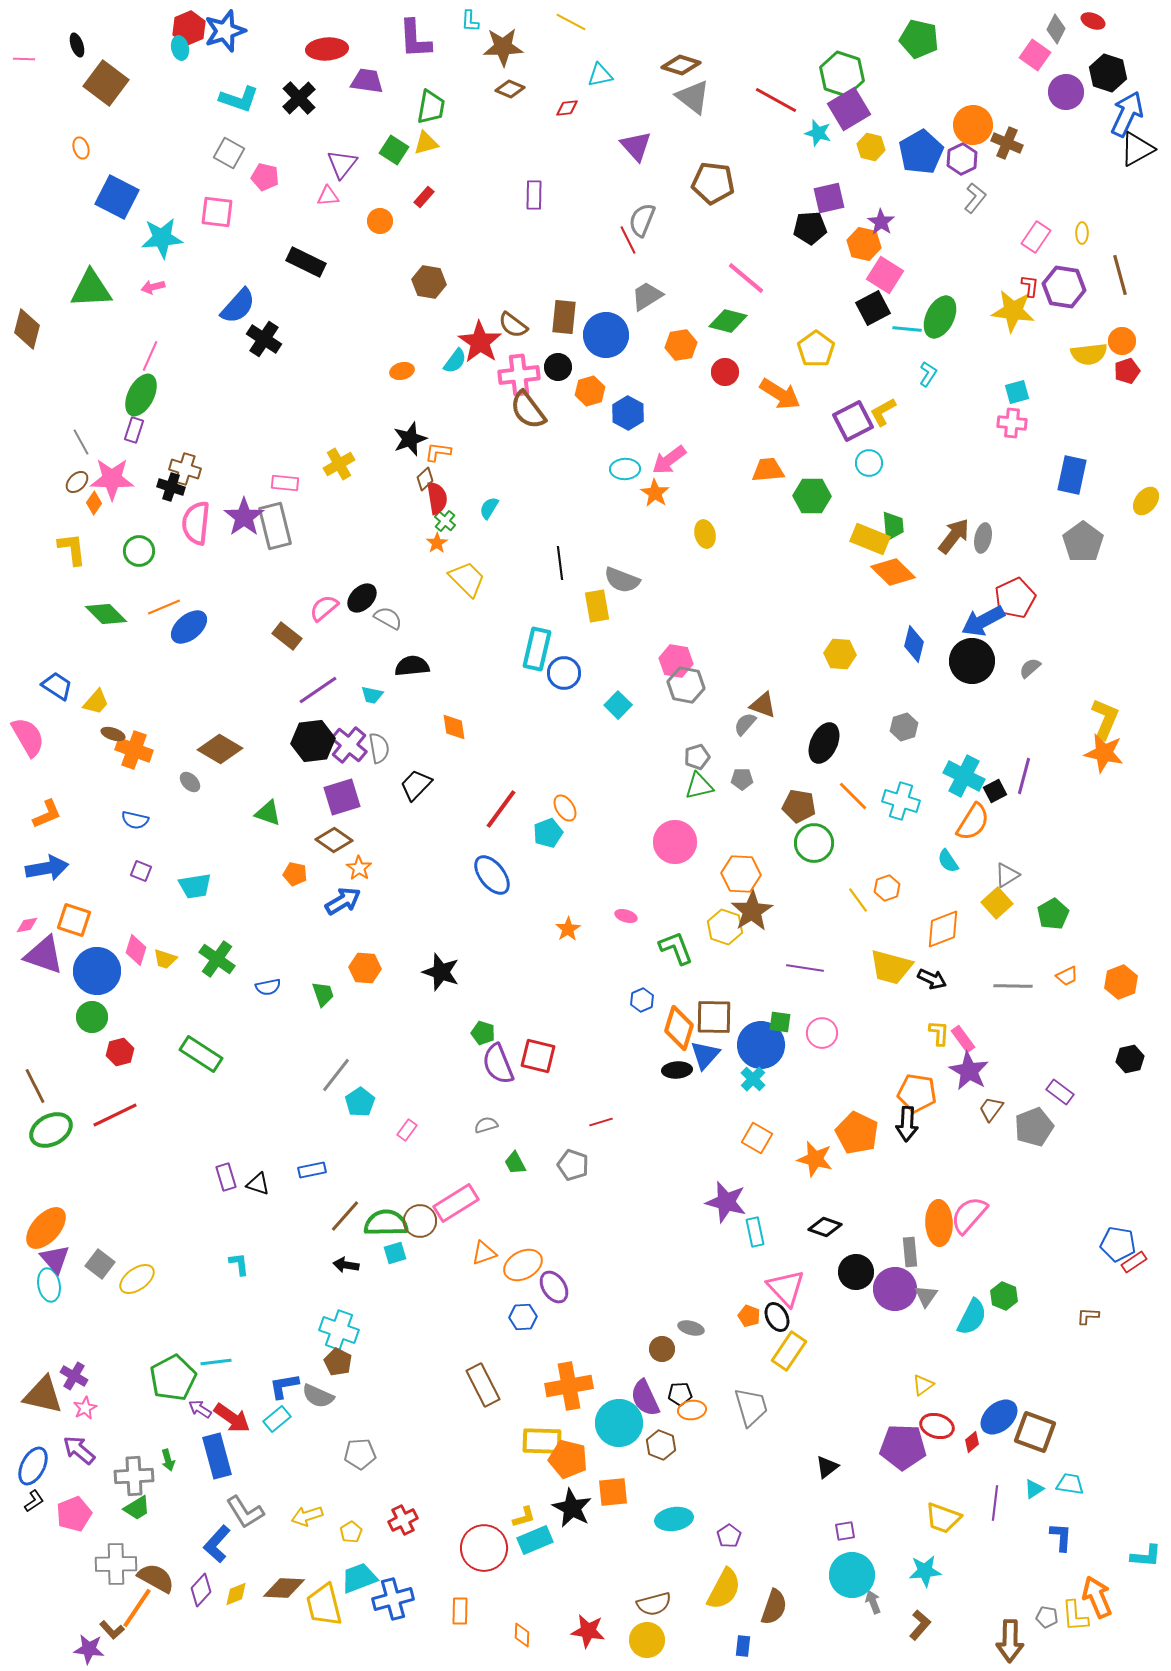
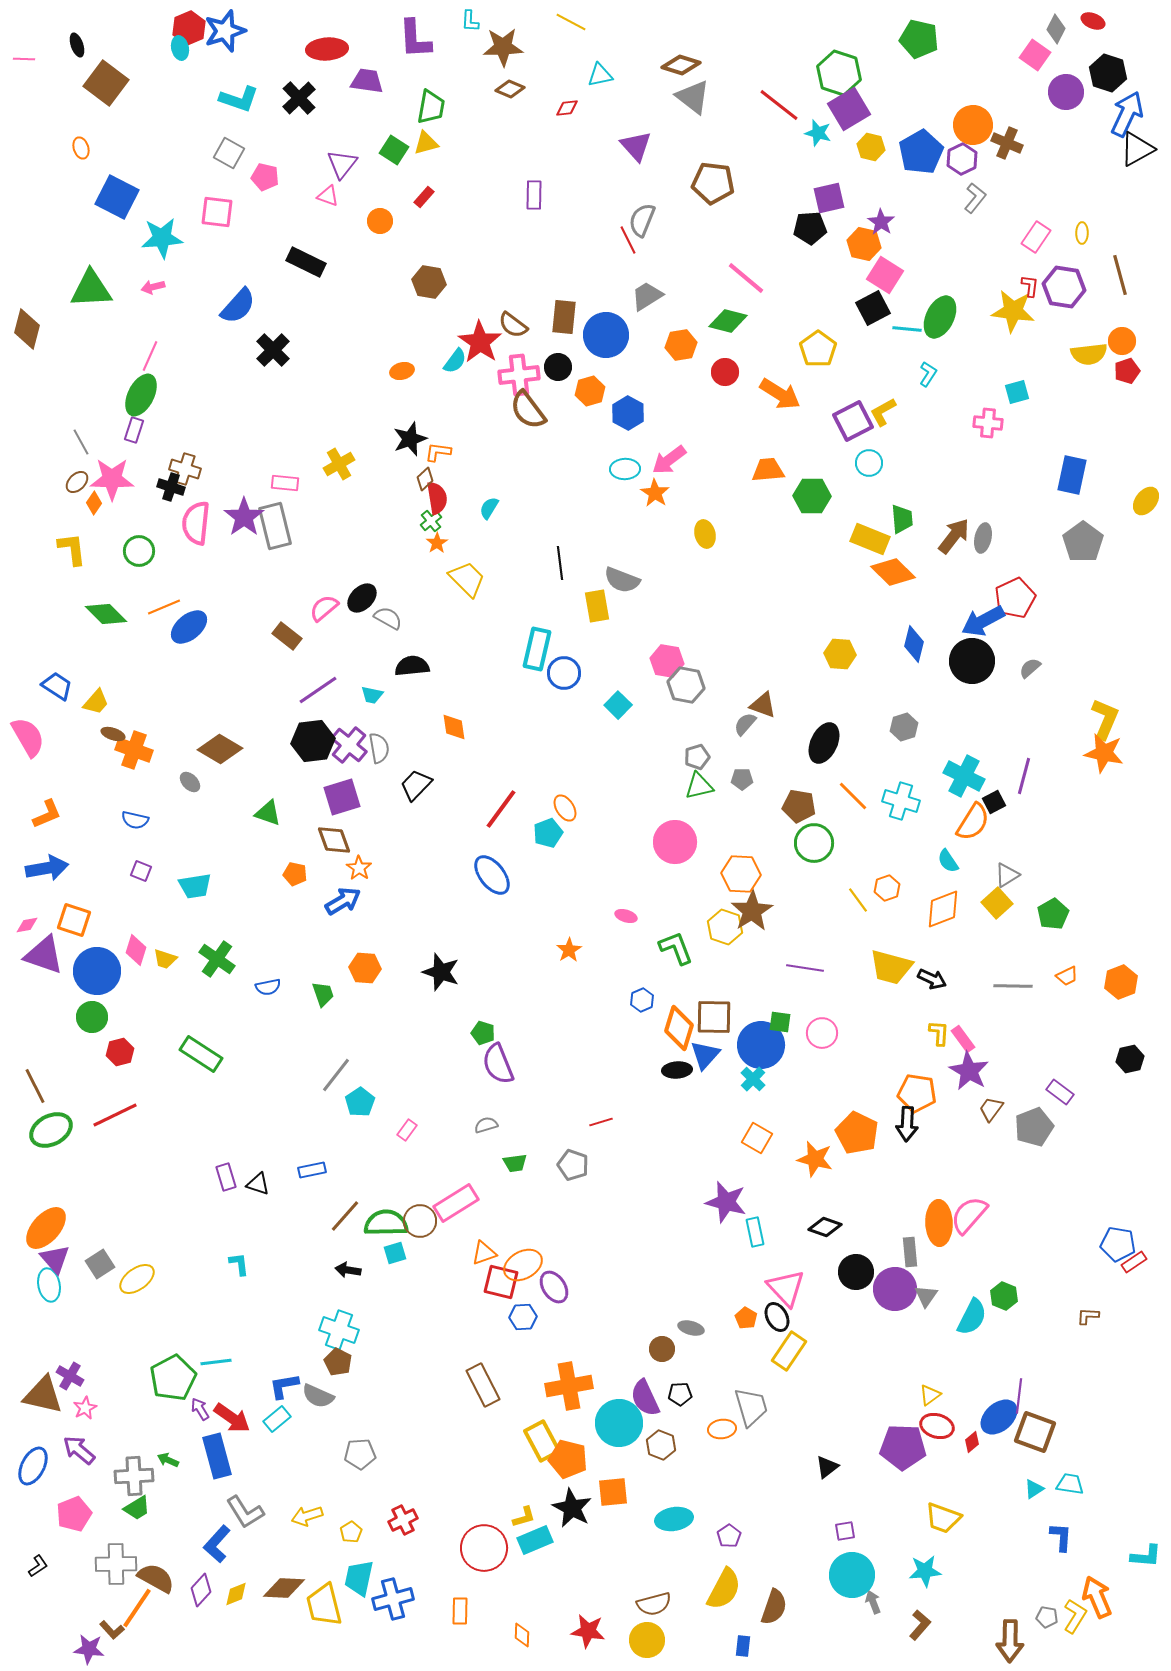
green hexagon at (842, 74): moved 3 px left, 1 px up
red line at (776, 100): moved 3 px right, 5 px down; rotated 9 degrees clockwise
pink triangle at (328, 196): rotated 25 degrees clockwise
black cross at (264, 339): moved 9 px right, 11 px down; rotated 12 degrees clockwise
yellow pentagon at (816, 349): moved 2 px right
pink cross at (1012, 423): moved 24 px left
green cross at (445, 521): moved 14 px left; rotated 10 degrees clockwise
green trapezoid at (893, 526): moved 9 px right, 7 px up
pink hexagon at (676, 661): moved 9 px left
black square at (995, 791): moved 1 px left, 11 px down
brown diamond at (334, 840): rotated 36 degrees clockwise
orange star at (568, 929): moved 1 px right, 21 px down
orange diamond at (943, 929): moved 20 px up
red square at (538, 1056): moved 37 px left, 226 px down
green trapezoid at (515, 1163): rotated 70 degrees counterclockwise
gray square at (100, 1264): rotated 20 degrees clockwise
black arrow at (346, 1265): moved 2 px right, 5 px down
orange pentagon at (749, 1316): moved 3 px left, 2 px down; rotated 10 degrees clockwise
purple cross at (74, 1376): moved 4 px left
yellow triangle at (923, 1385): moved 7 px right, 10 px down
purple arrow at (200, 1409): rotated 25 degrees clockwise
orange ellipse at (692, 1410): moved 30 px right, 19 px down
yellow rectangle at (542, 1441): rotated 60 degrees clockwise
green arrow at (168, 1460): rotated 130 degrees clockwise
black L-shape at (34, 1501): moved 4 px right, 65 px down
purple line at (995, 1503): moved 24 px right, 107 px up
cyan trapezoid at (359, 1578): rotated 57 degrees counterclockwise
yellow L-shape at (1075, 1616): rotated 144 degrees counterclockwise
